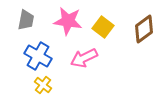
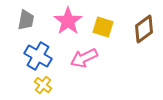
pink star: rotated 28 degrees clockwise
yellow square: rotated 20 degrees counterclockwise
